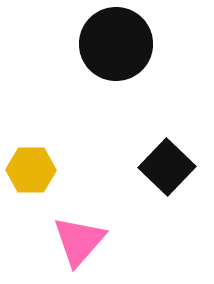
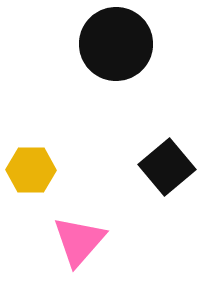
black square: rotated 6 degrees clockwise
